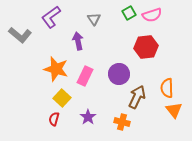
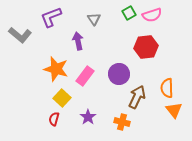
purple L-shape: rotated 15 degrees clockwise
pink rectangle: rotated 12 degrees clockwise
